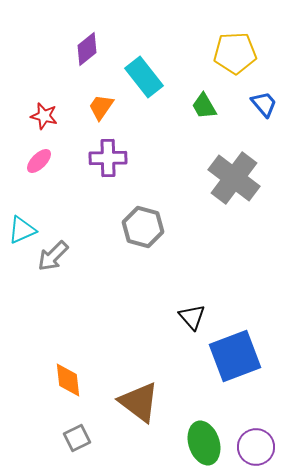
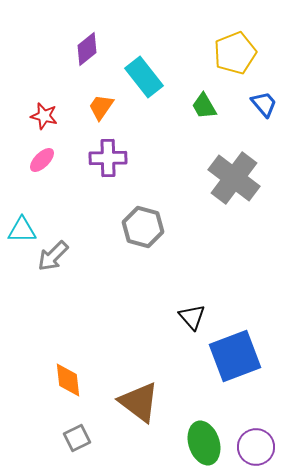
yellow pentagon: rotated 18 degrees counterclockwise
pink ellipse: moved 3 px right, 1 px up
cyan triangle: rotated 24 degrees clockwise
